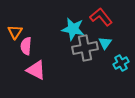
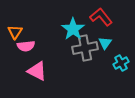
cyan star: rotated 25 degrees clockwise
pink semicircle: rotated 102 degrees counterclockwise
pink triangle: moved 1 px right, 1 px down
